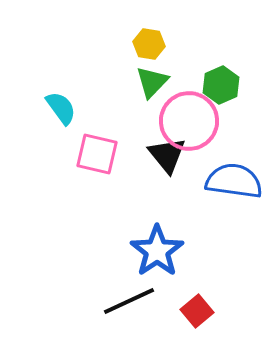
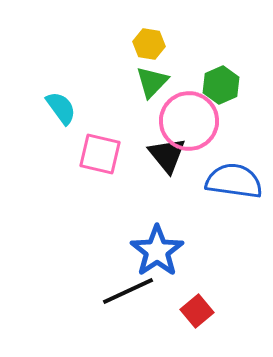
pink square: moved 3 px right
black line: moved 1 px left, 10 px up
